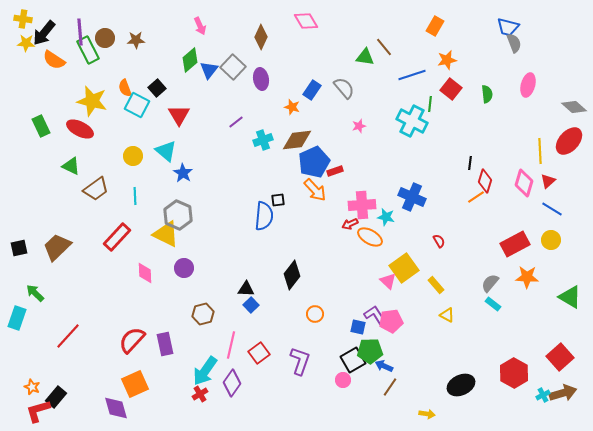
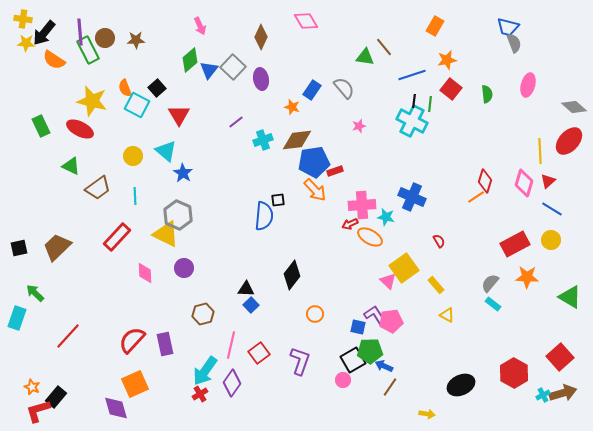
blue pentagon at (314, 162): rotated 16 degrees clockwise
black line at (470, 163): moved 56 px left, 62 px up
brown trapezoid at (96, 189): moved 2 px right, 1 px up
